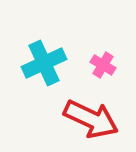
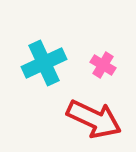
red arrow: moved 3 px right
